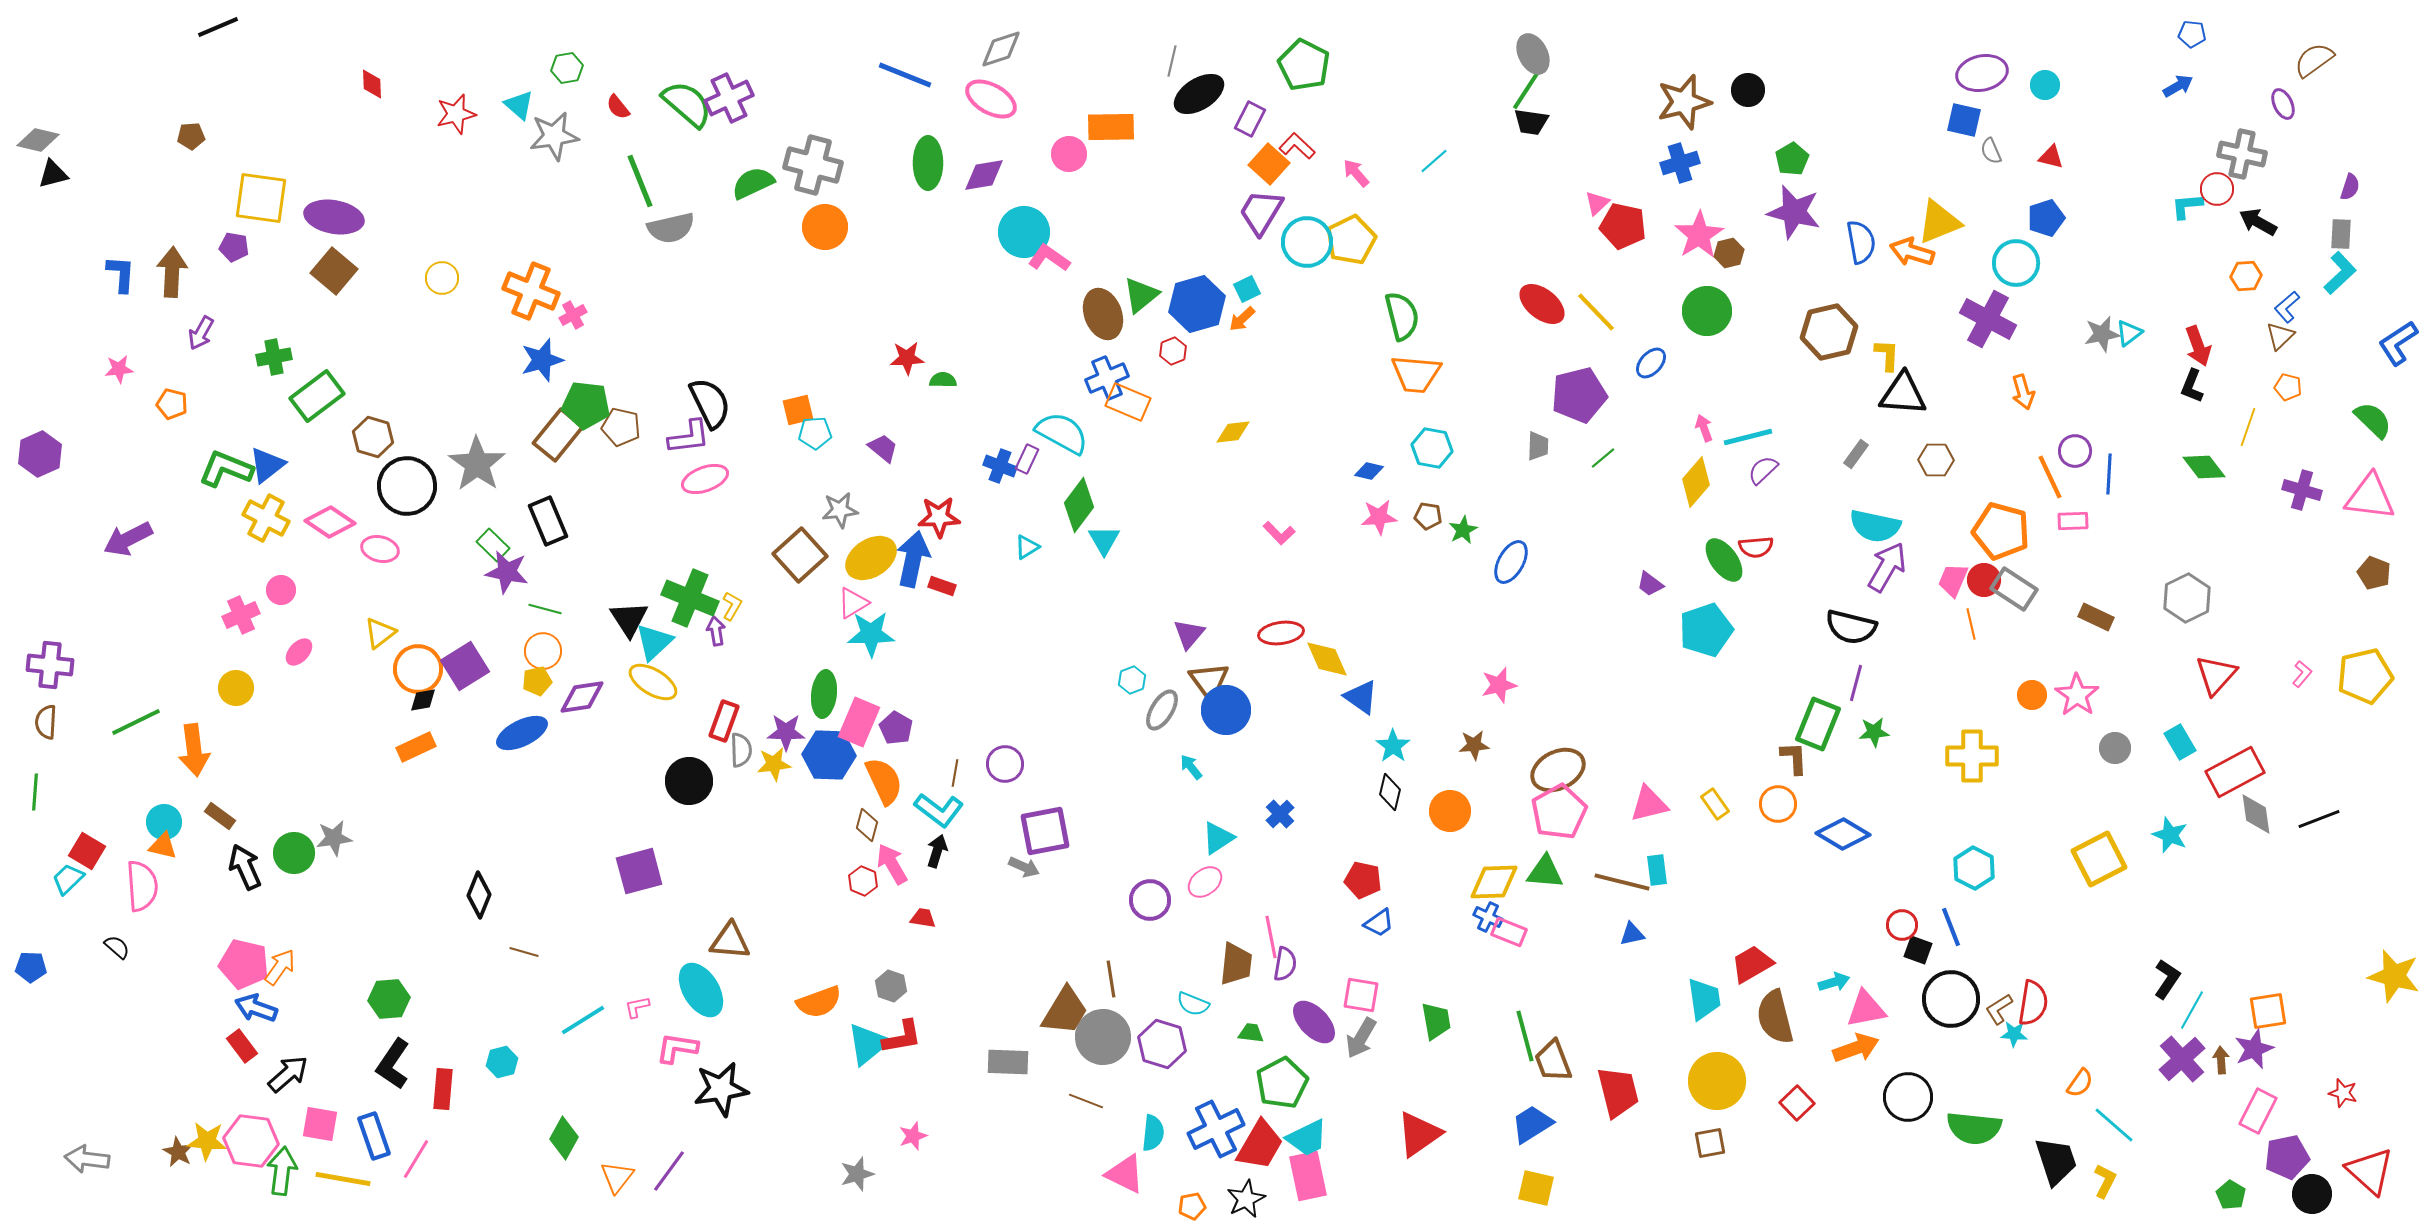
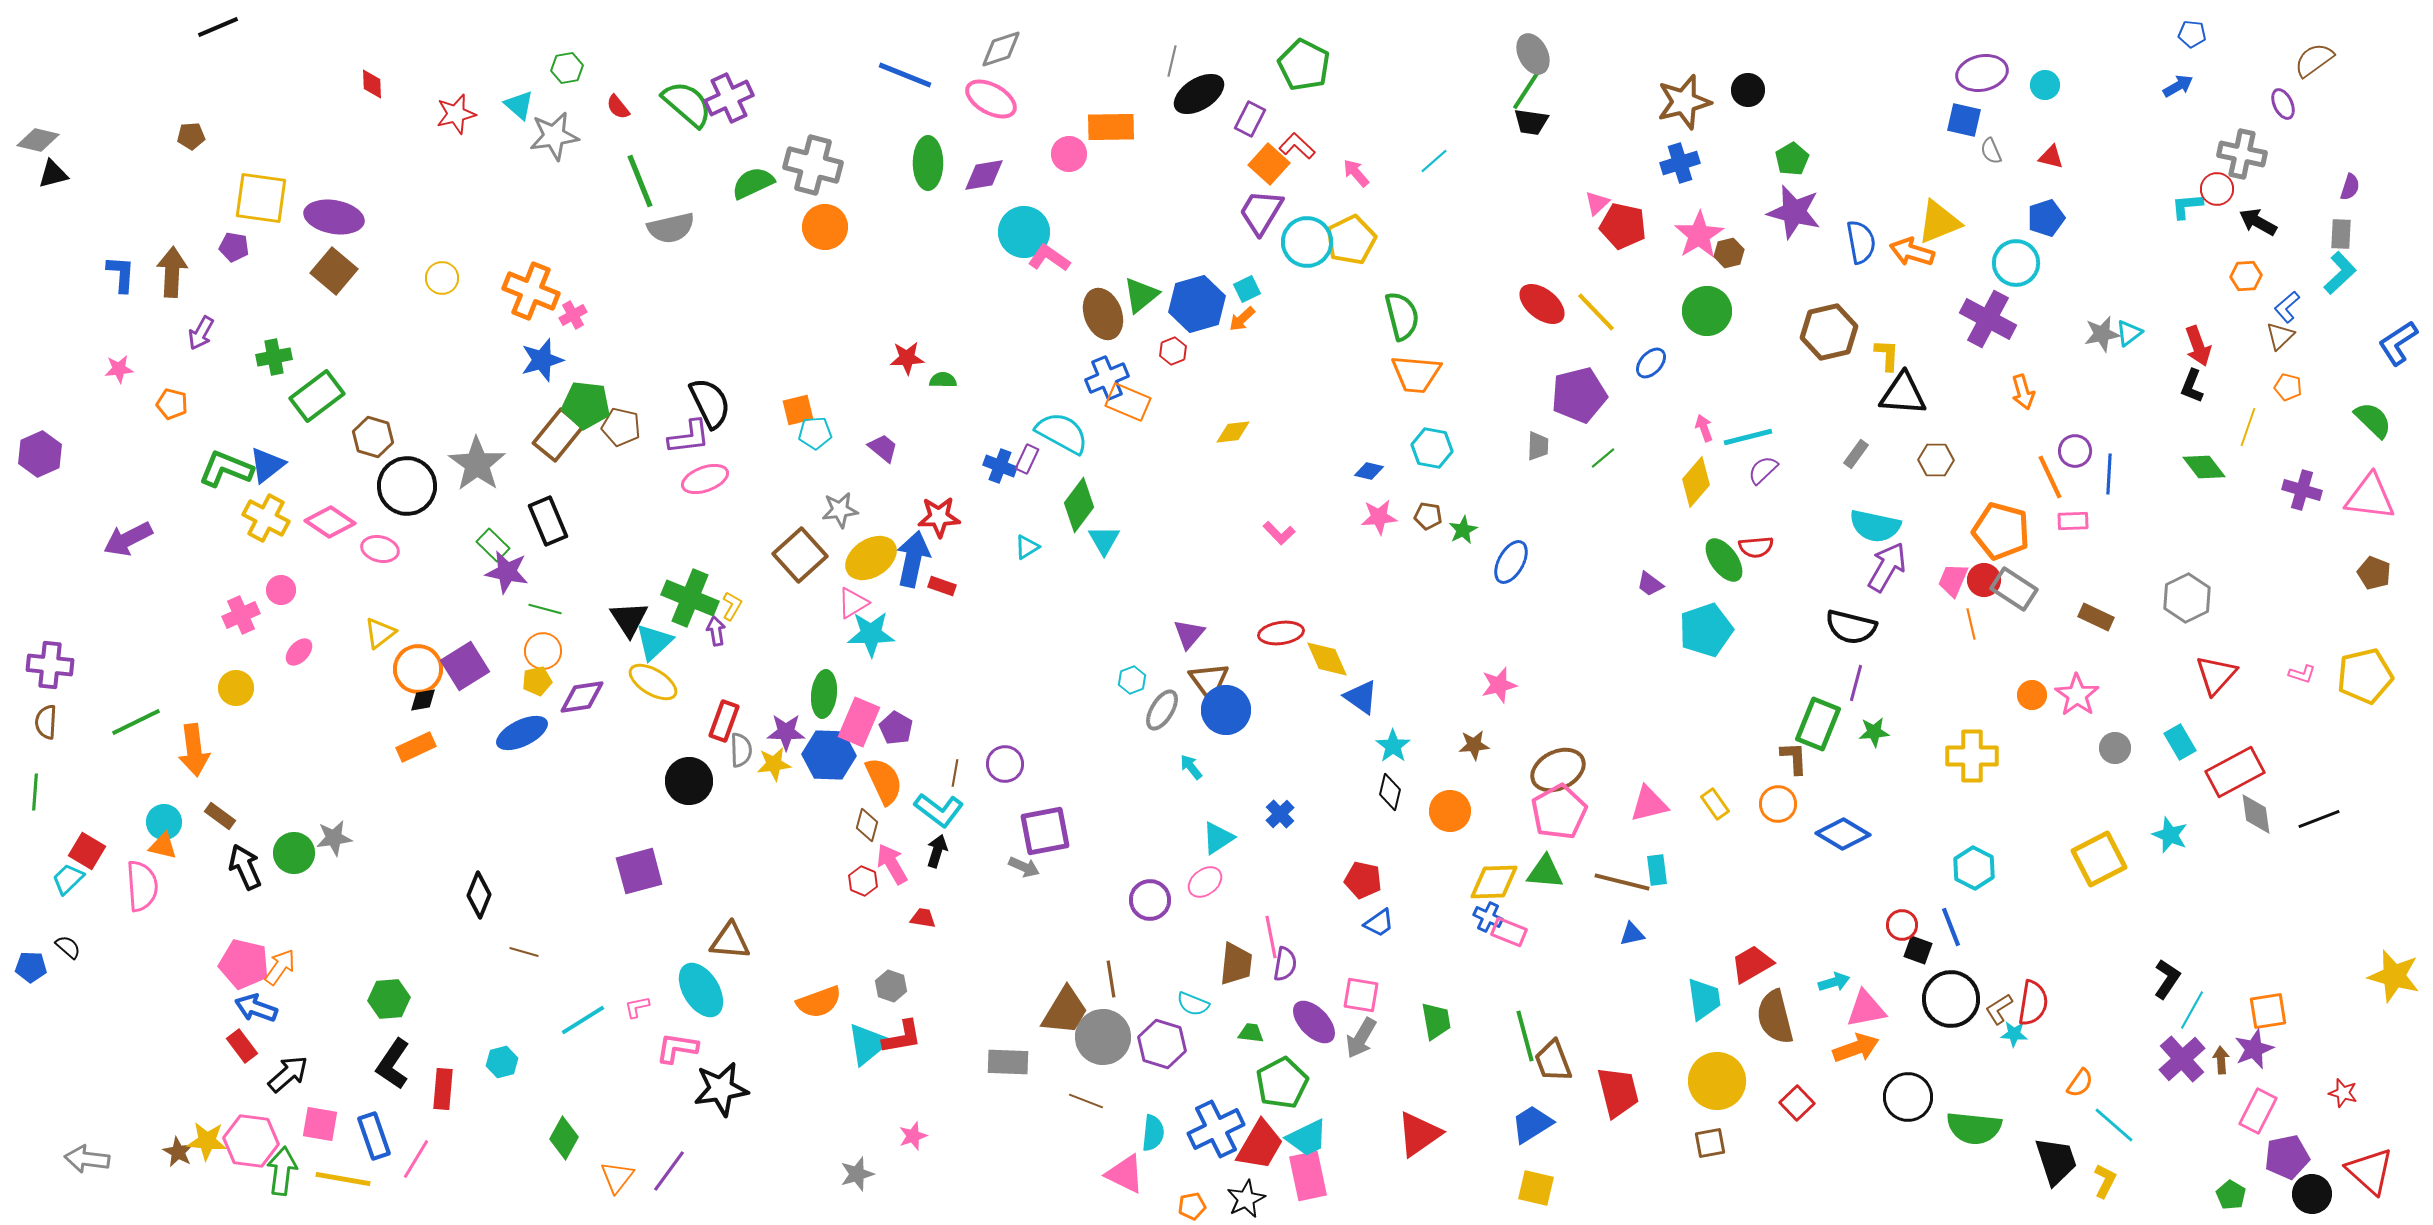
pink L-shape at (2302, 674): rotated 68 degrees clockwise
black semicircle at (117, 947): moved 49 px left
